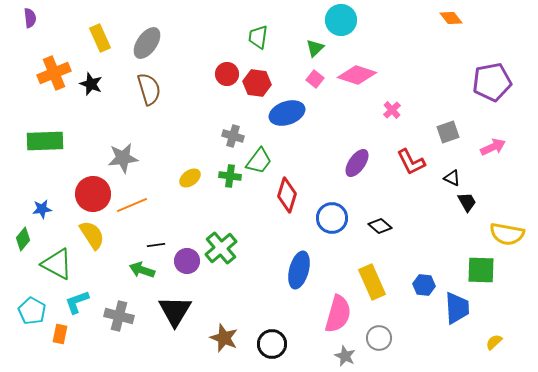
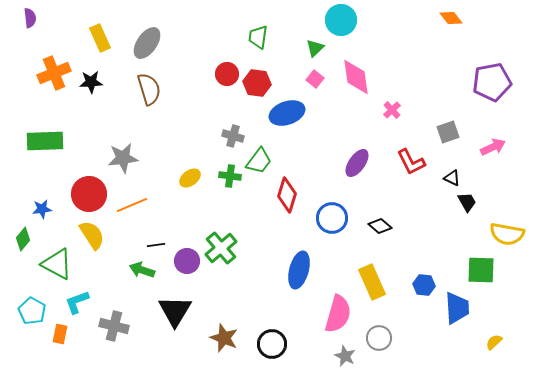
pink diamond at (357, 75): moved 1 px left, 2 px down; rotated 63 degrees clockwise
black star at (91, 84): moved 2 px up; rotated 25 degrees counterclockwise
red circle at (93, 194): moved 4 px left
gray cross at (119, 316): moved 5 px left, 10 px down
